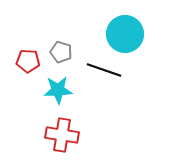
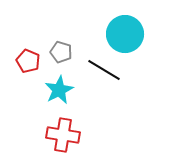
red pentagon: rotated 20 degrees clockwise
black line: rotated 12 degrees clockwise
cyan star: moved 1 px right; rotated 24 degrees counterclockwise
red cross: moved 1 px right
